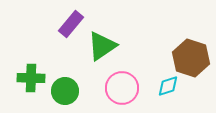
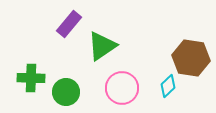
purple rectangle: moved 2 px left
brown hexagon: rotated 9 degrees counterclockwise
cyan diamond: rotated 25 degrees counterclockwise
green circle: moved 1 px right, 1 px down
